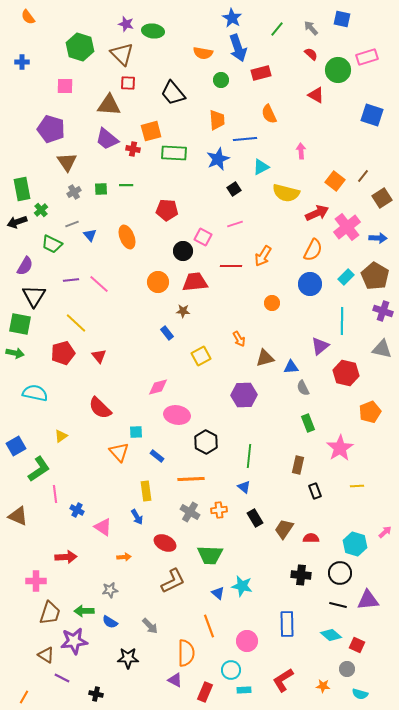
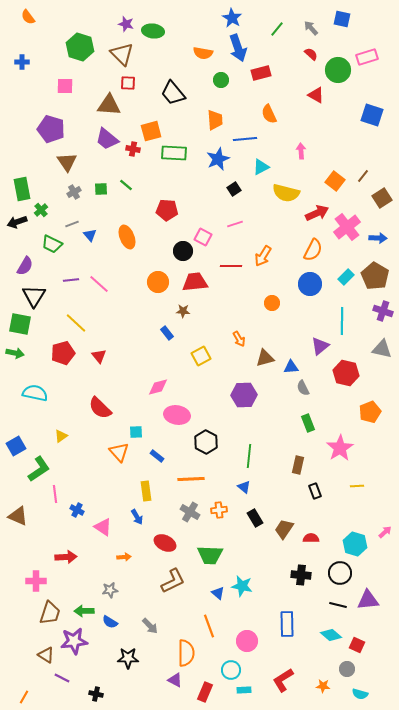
orange trapezoid at (217, 120): moved 2 px left
green line at (126, 185): rotated 40 degrees clockwise
